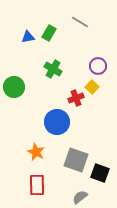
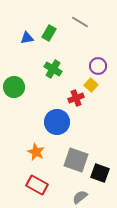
blue triangle: moved 1 px left, 1 px down
yellow square: moved 1 px left, 2 px up
red rectangle: rotated 60 degrees counterclockwise
